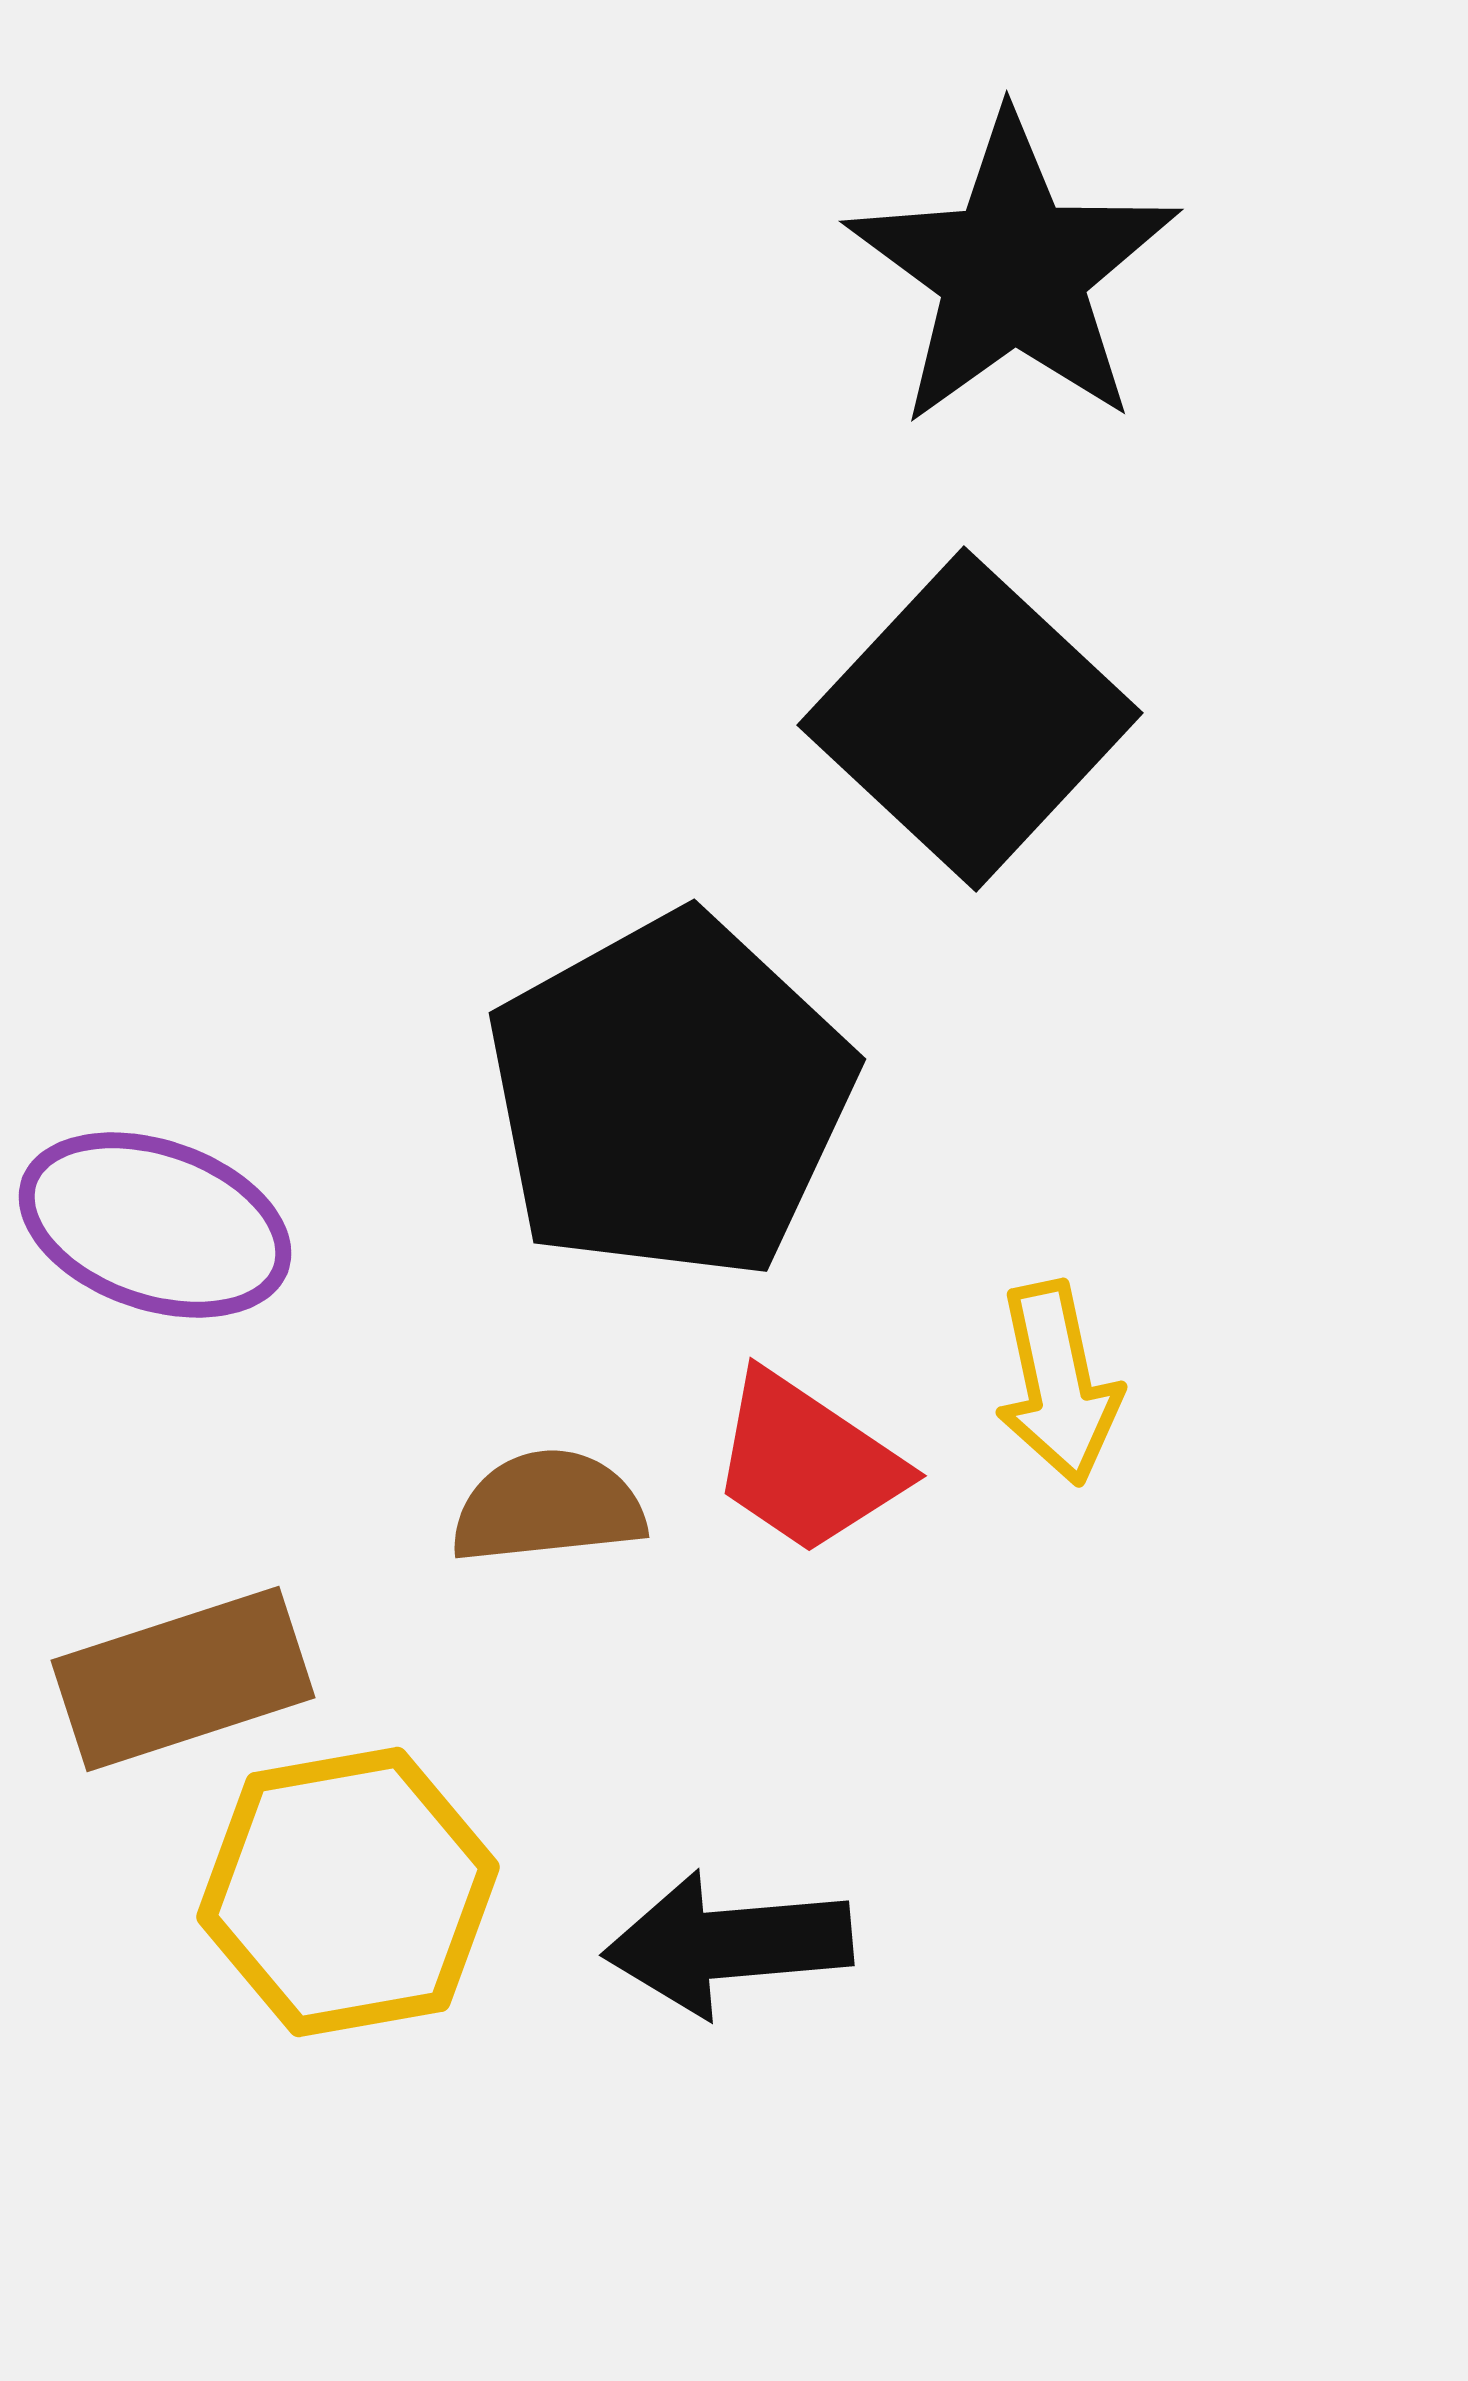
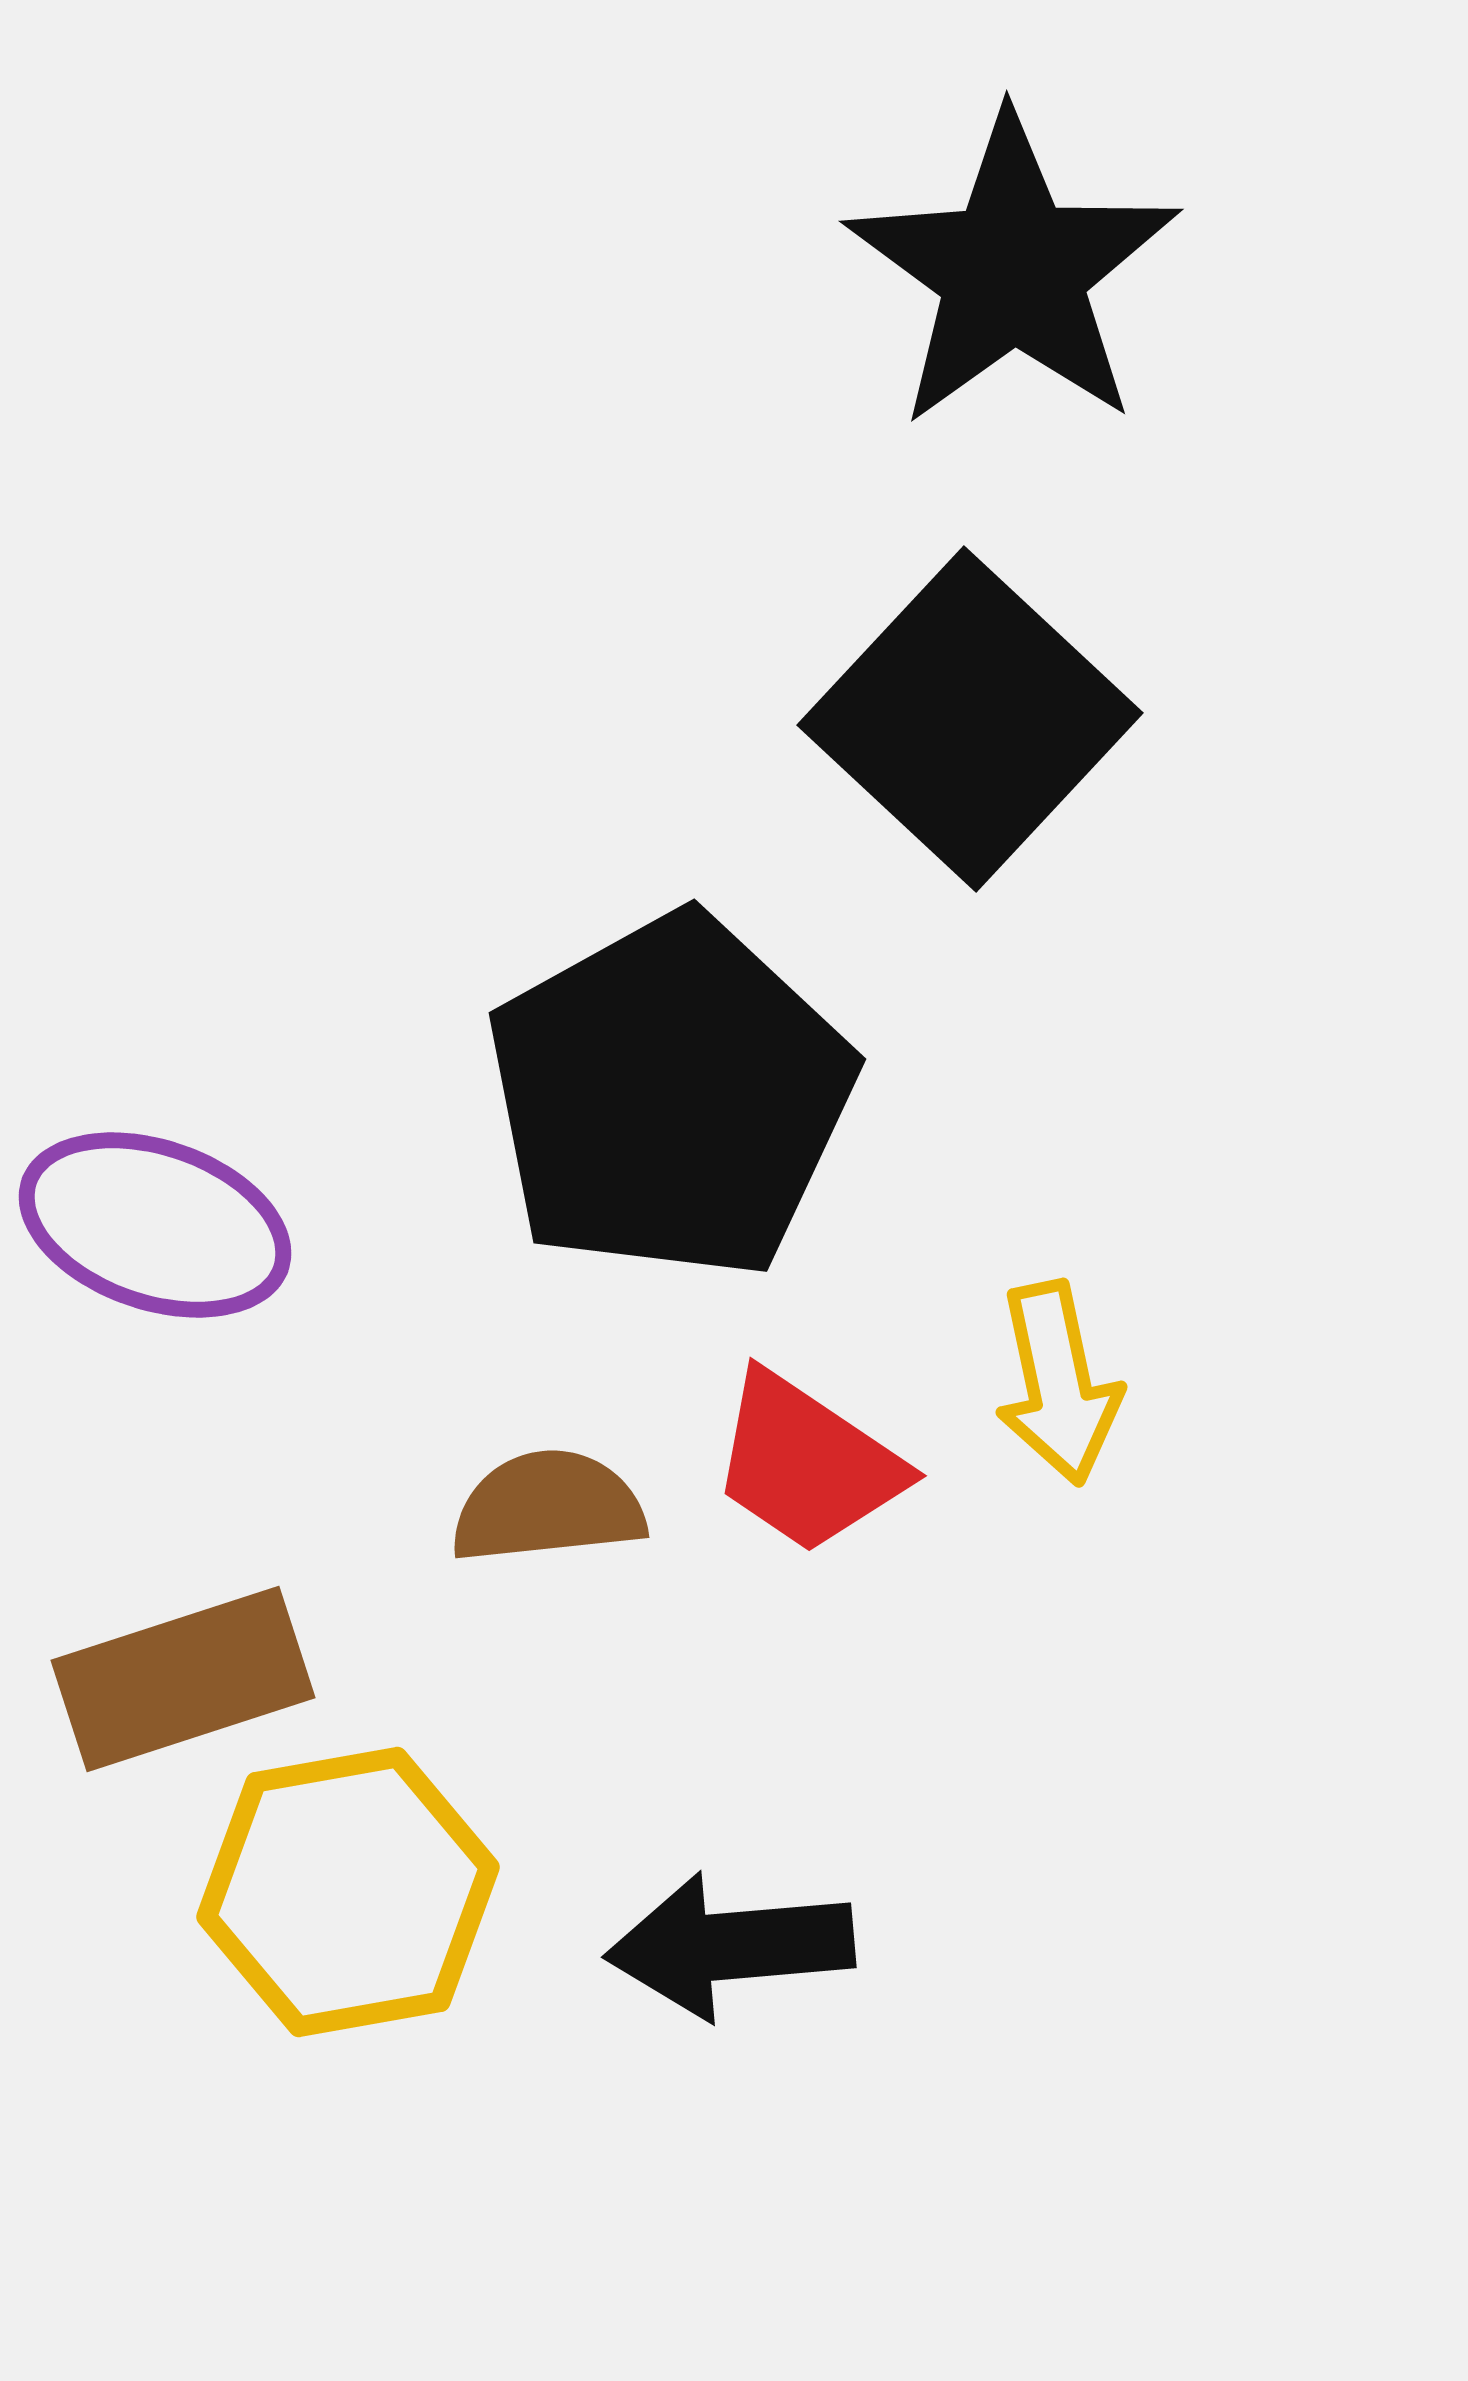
black arrow: moved 2 px right, 2 px down
